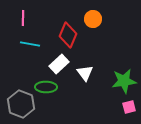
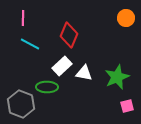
orange circle: moved 33 px right, 1 px up
red diamond: moved 1 px right
cyan line: rotated 18 degrees clockwise
white rectangle: moved 3 px right, 2 px down
white triangle: moved 1 px left; rotated 42 degrees counterclockwise
green star: moved 7 px left, 4 px up; rotated 15 degrees counterclockwise
green ellipse: moved 1 px right
pink square: moved 2 px left, 1 px up
